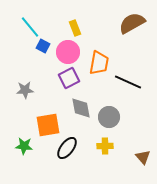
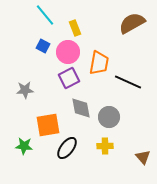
cyan line: moved 15 px right, 12 px up
